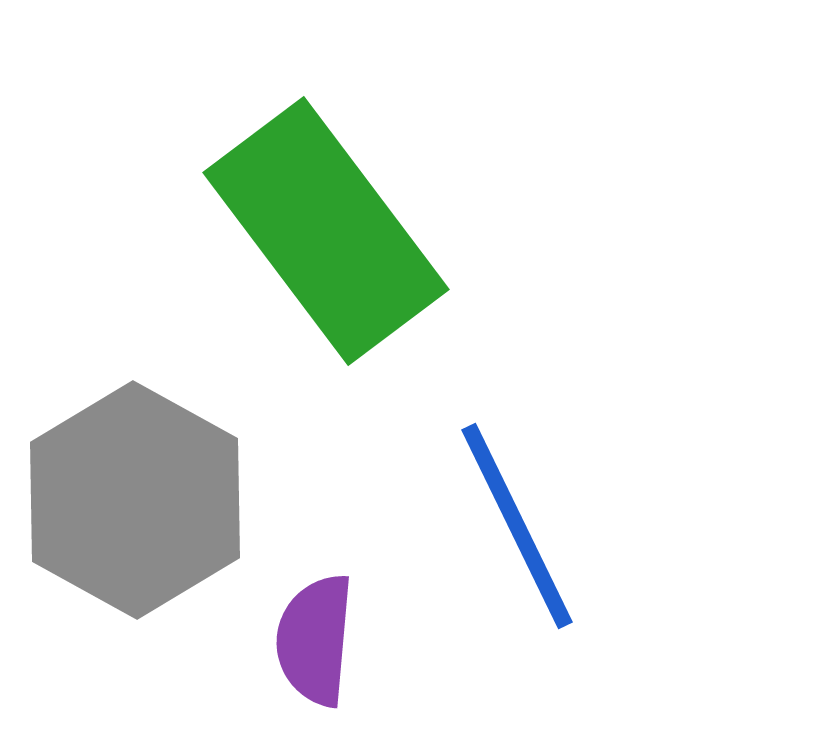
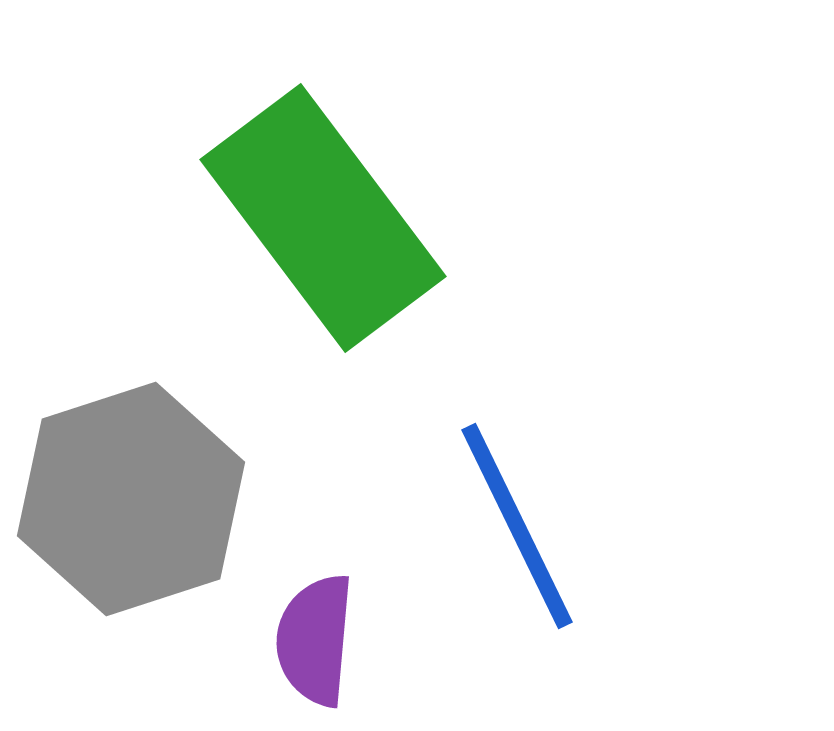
green rectangle: moved 3 px left, 13 px up
gray hexagon: moved 4 px left, 1 px up; rotated 13 degrees clockwise
